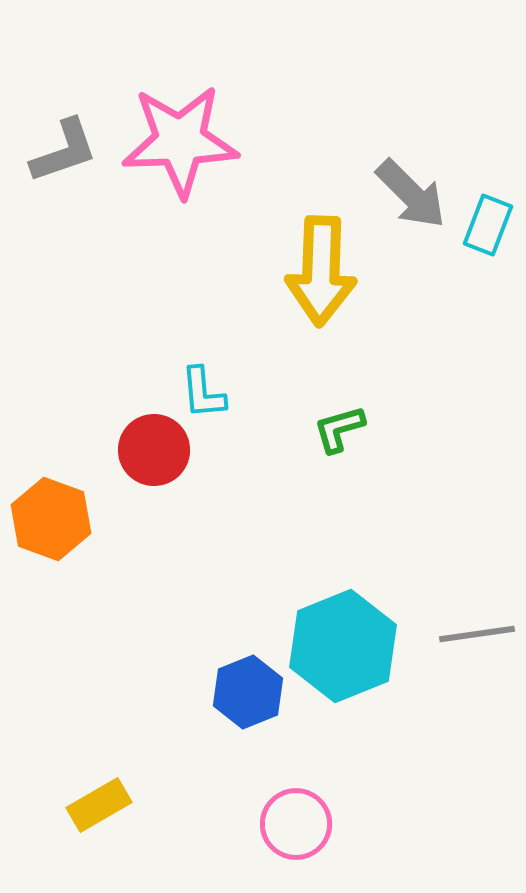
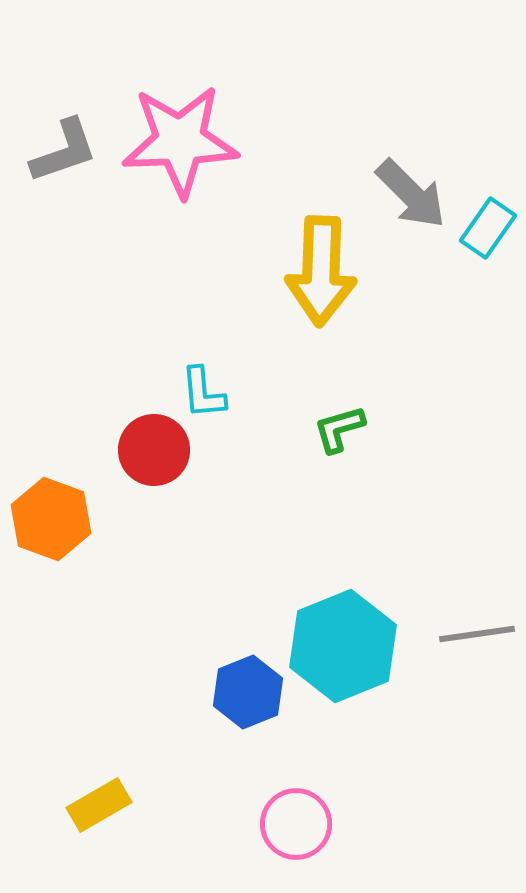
cyan rectangle: moved 3 px down; rotated 14 degrees clockwise
